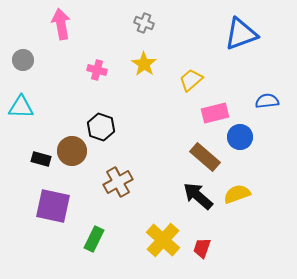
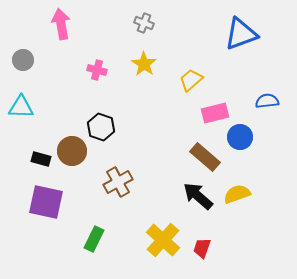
purple square: moved 7 px left, 4 px up
